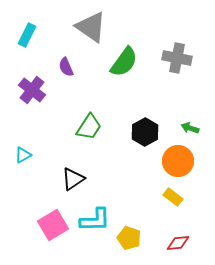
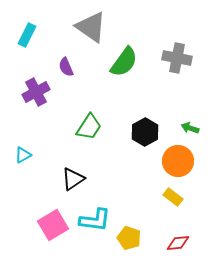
purple cross: moved 4 px right, 2 px down; rotated 24 degrees clockwise
cyan L-shape: rotated 8 degrees clockwise
